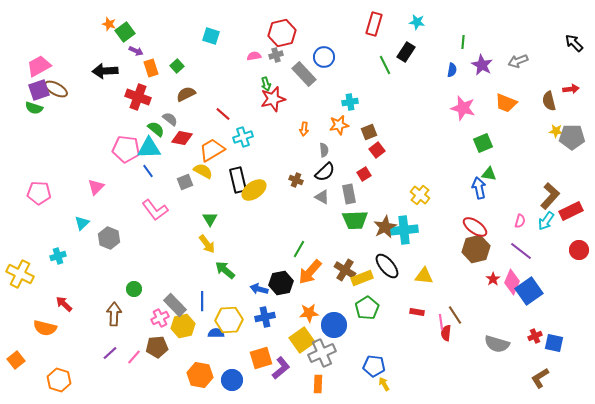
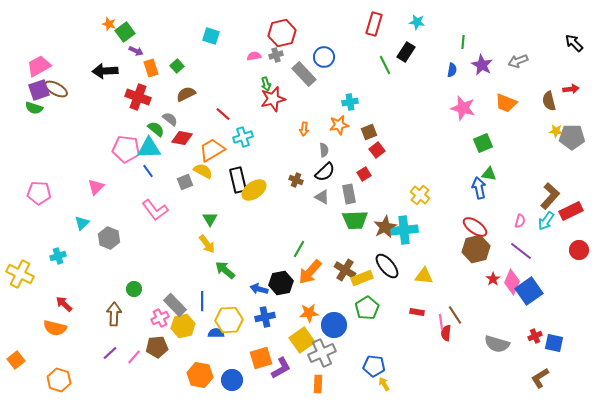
orange semicircle at (45, 328): moved 10 px right
purple L-shape at (281, 368): rotated 10 degrees clockwise
